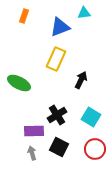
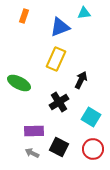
black cross: moved 2 px right, 13 px up
red circle: moved 2 px left
gray arrow: rotated 48 degrees counterclockwise
